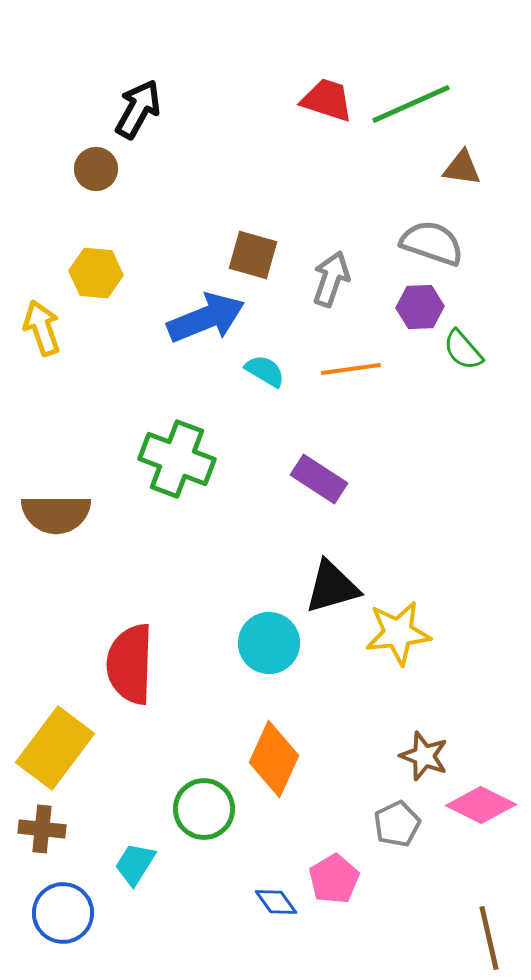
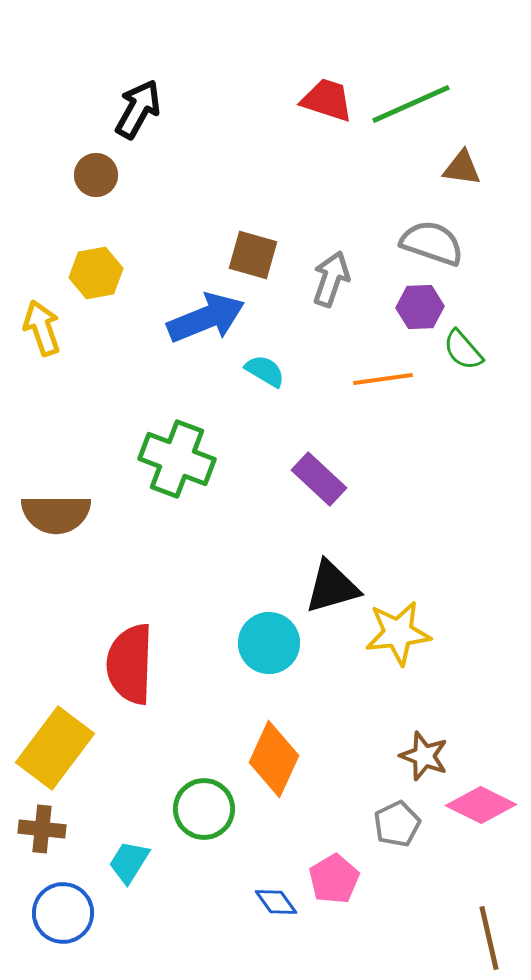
brown circle: moved 6 px down
yellow hexagon: rotated 15 degrees counterclockwise
orange line: moved 32 px right, 10 px down
purple rectangle: rotated 10 degrees clockwise
cyan trapezoid: moved 6 px left, 2 px up
